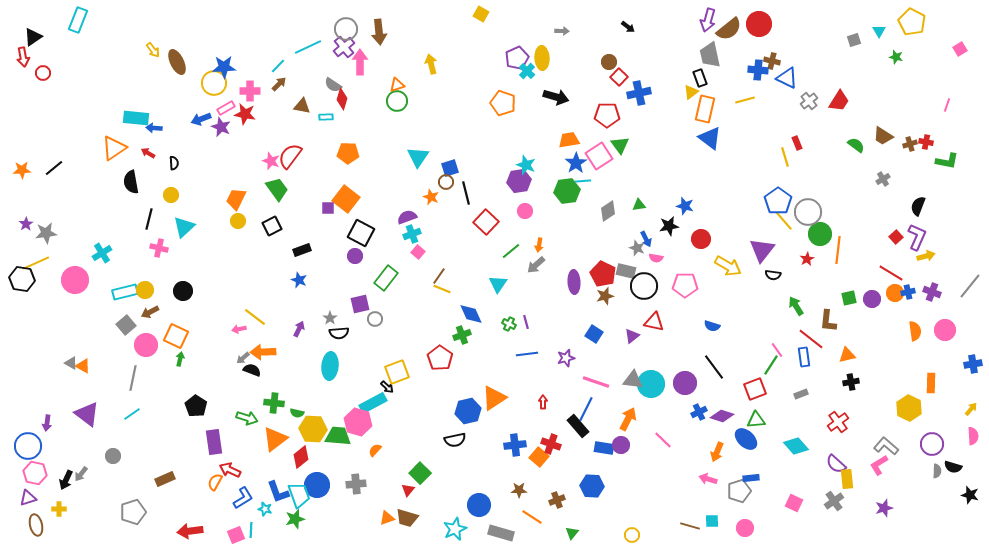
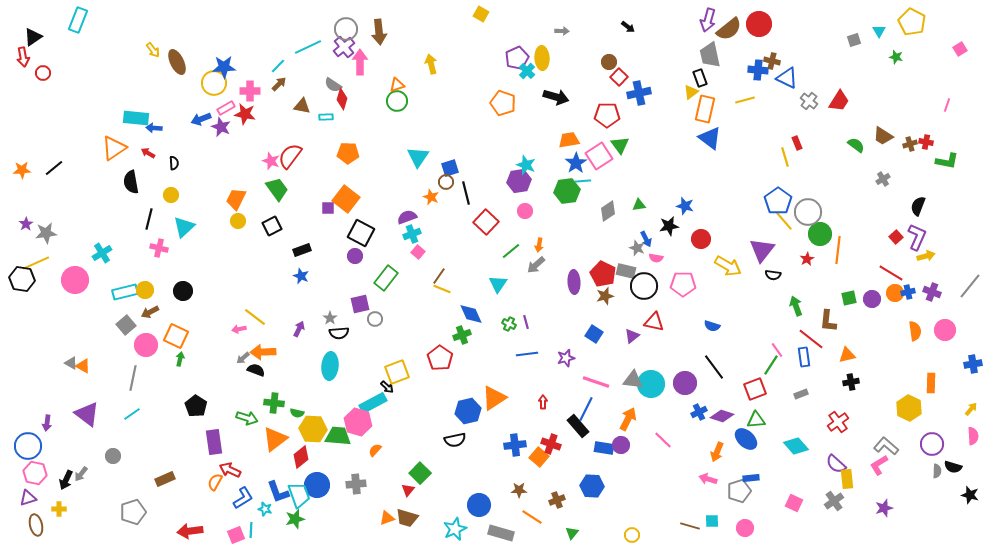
gray cross at (809, 101): rotated 12 degrees counterclockwise
blue star at (299, 280): moved 2 px right, 4 px up
pink pentagon at (685, 285): moved 2 px left, 1 px up
green arrow at (796, 306): rotated 12 degrees clockwise
black semicircle at (252, 370): moved 4 px right
